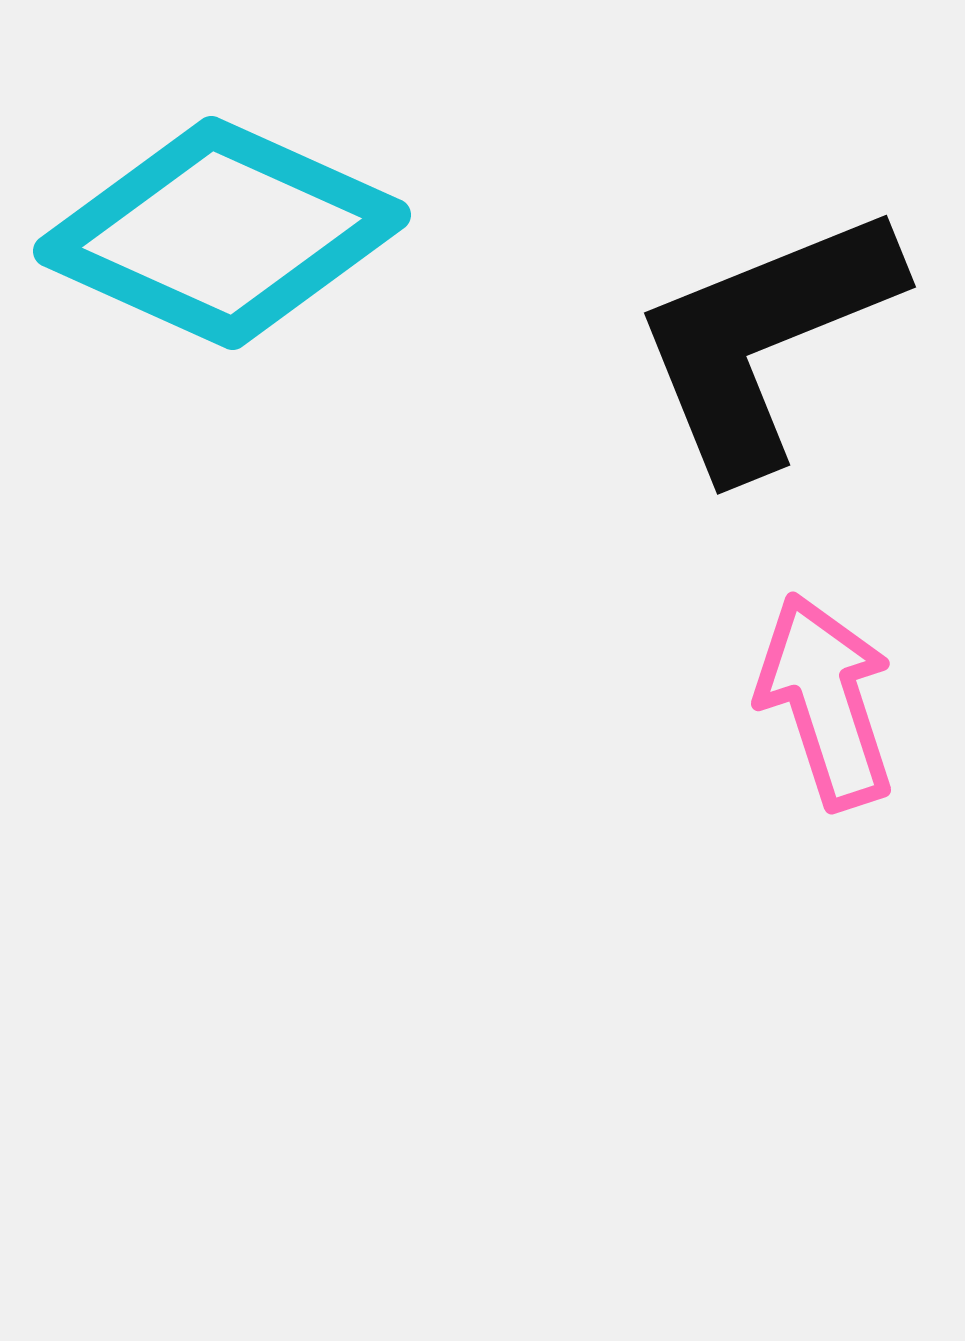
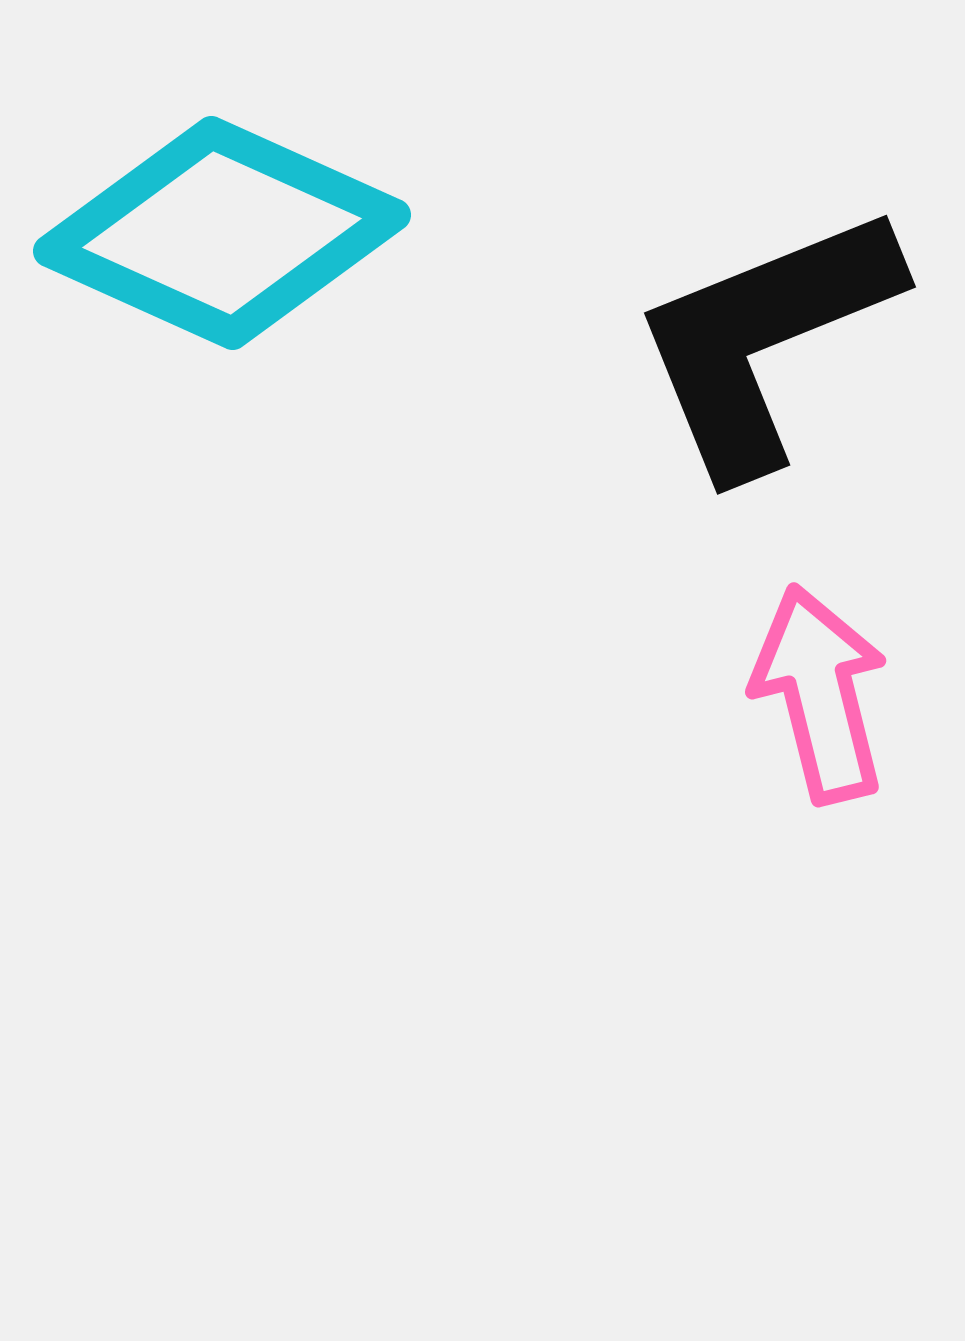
pink arrow: moved 6 px left, 7 px up; rotated 4 degrees clockwise
